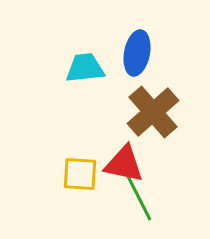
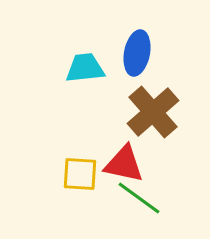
green line: rotated 27 degrees counterclockwise
